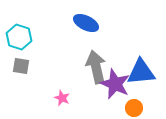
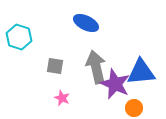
gray square: moved 34 px right
